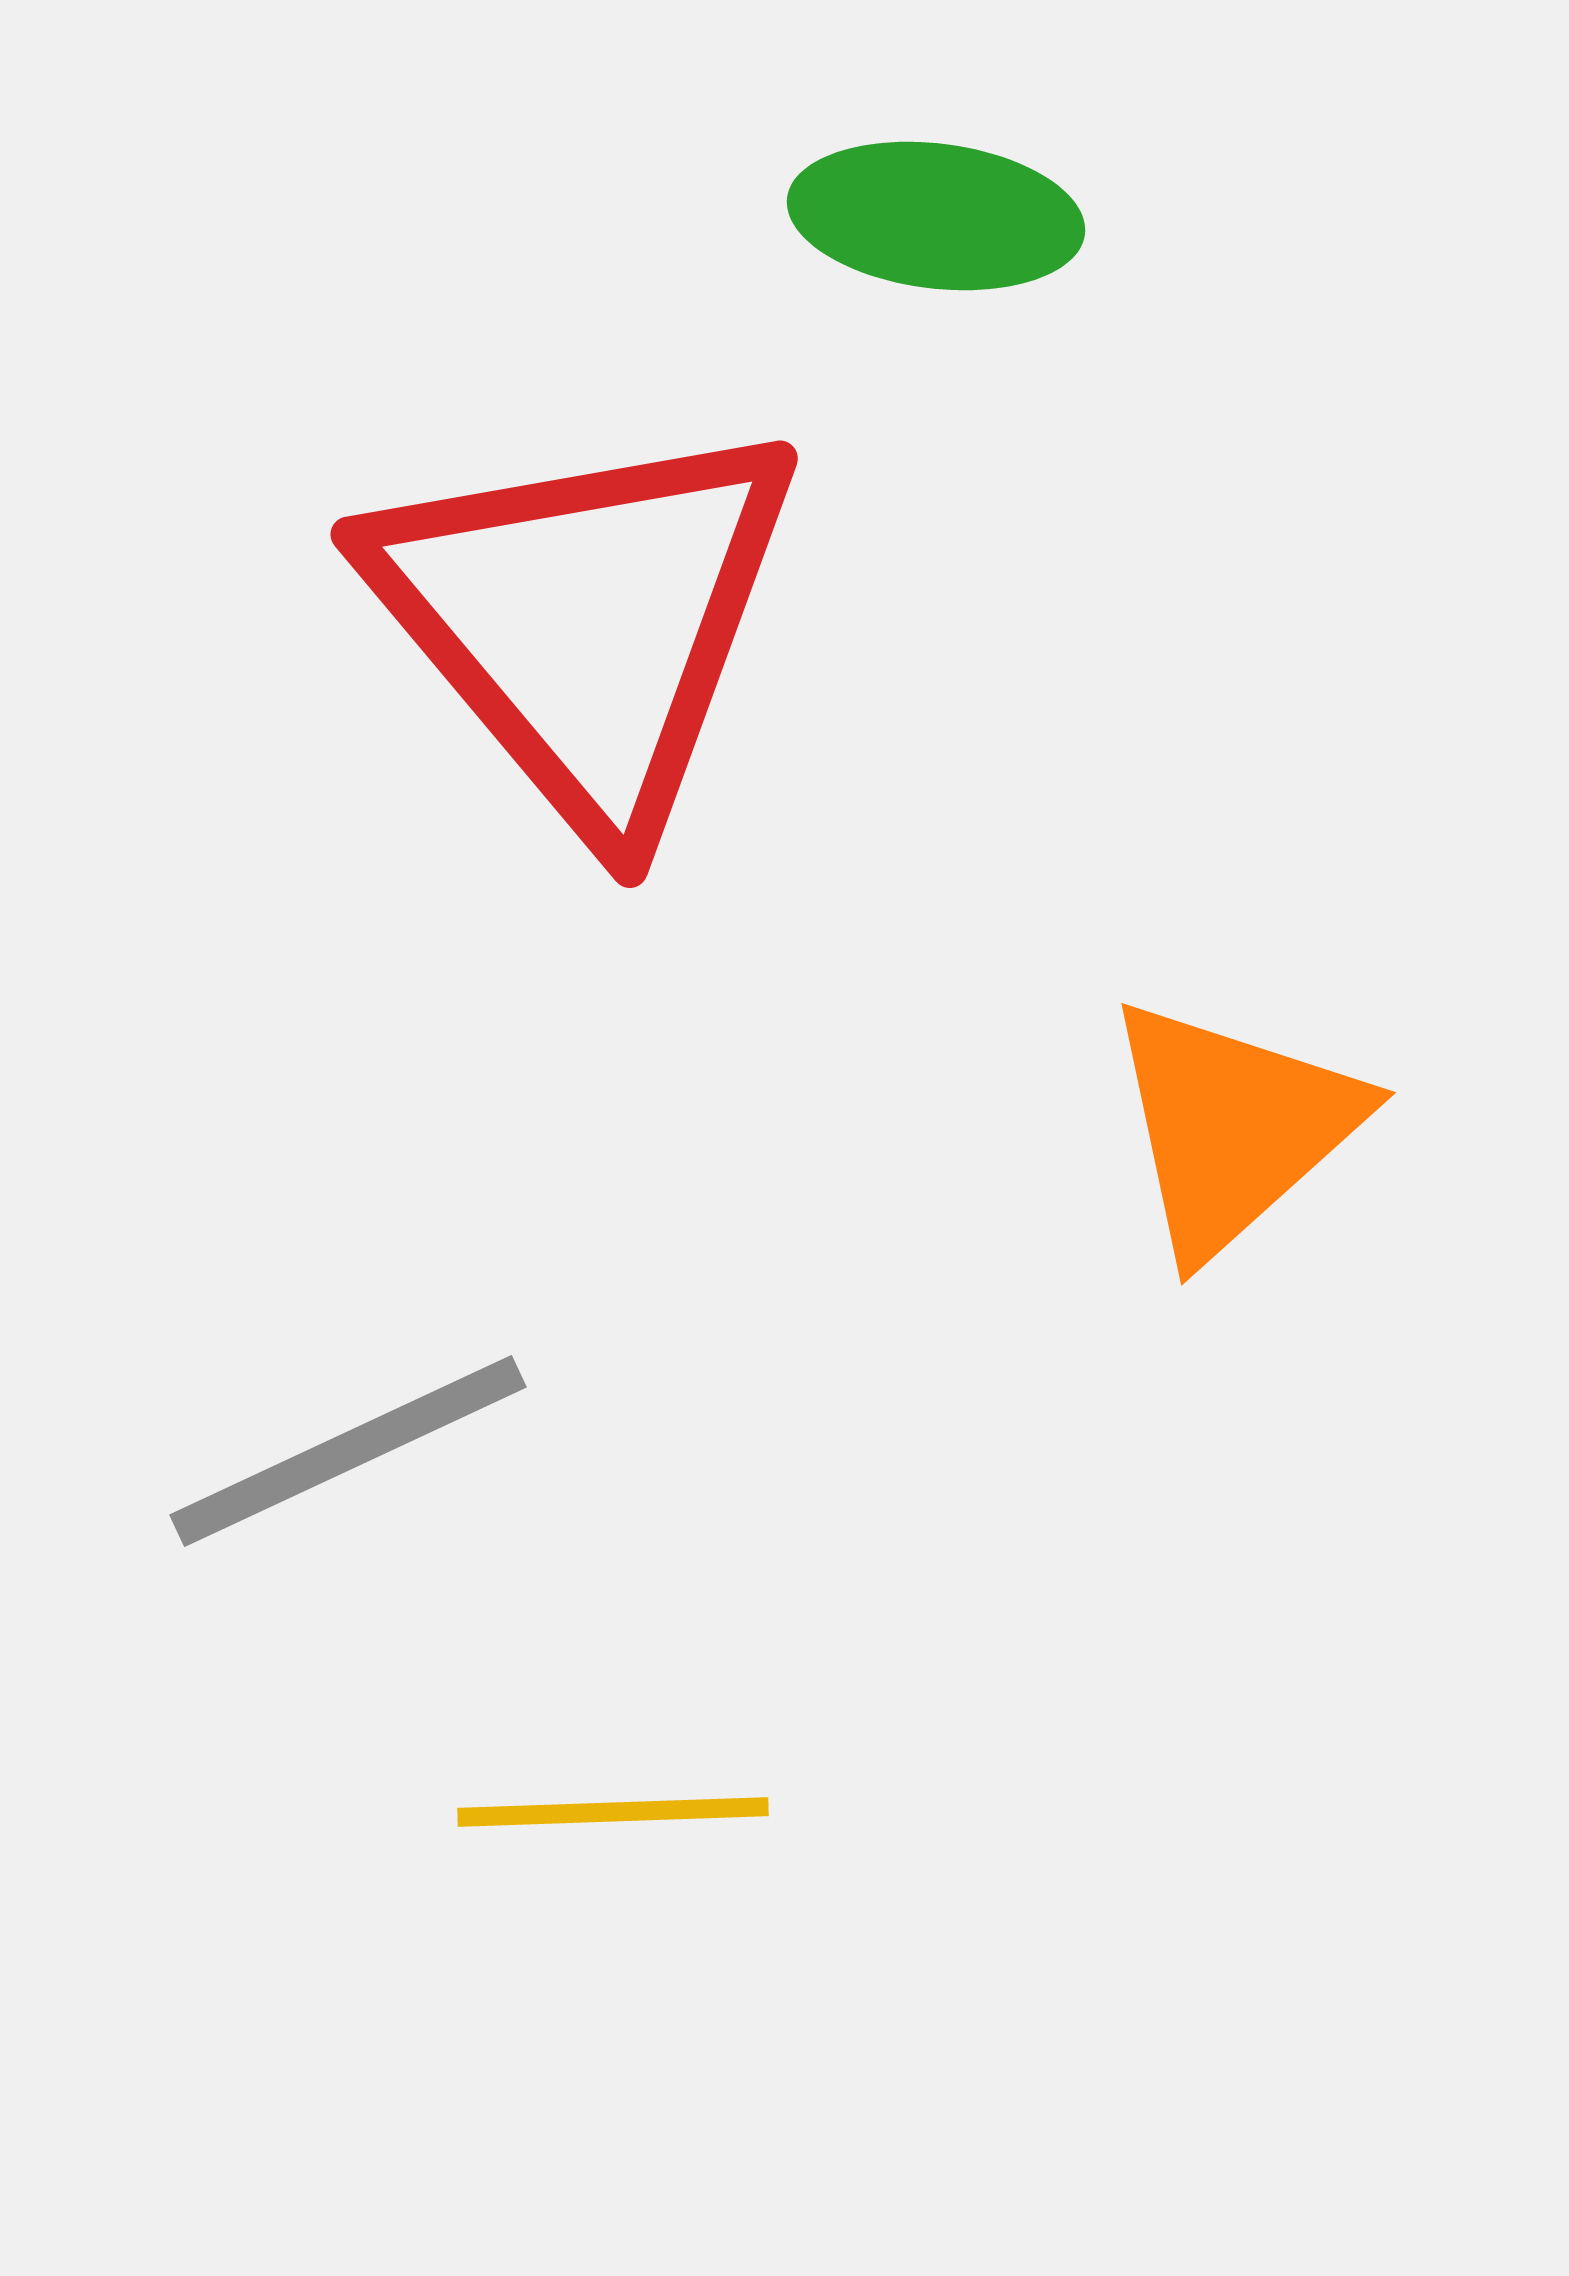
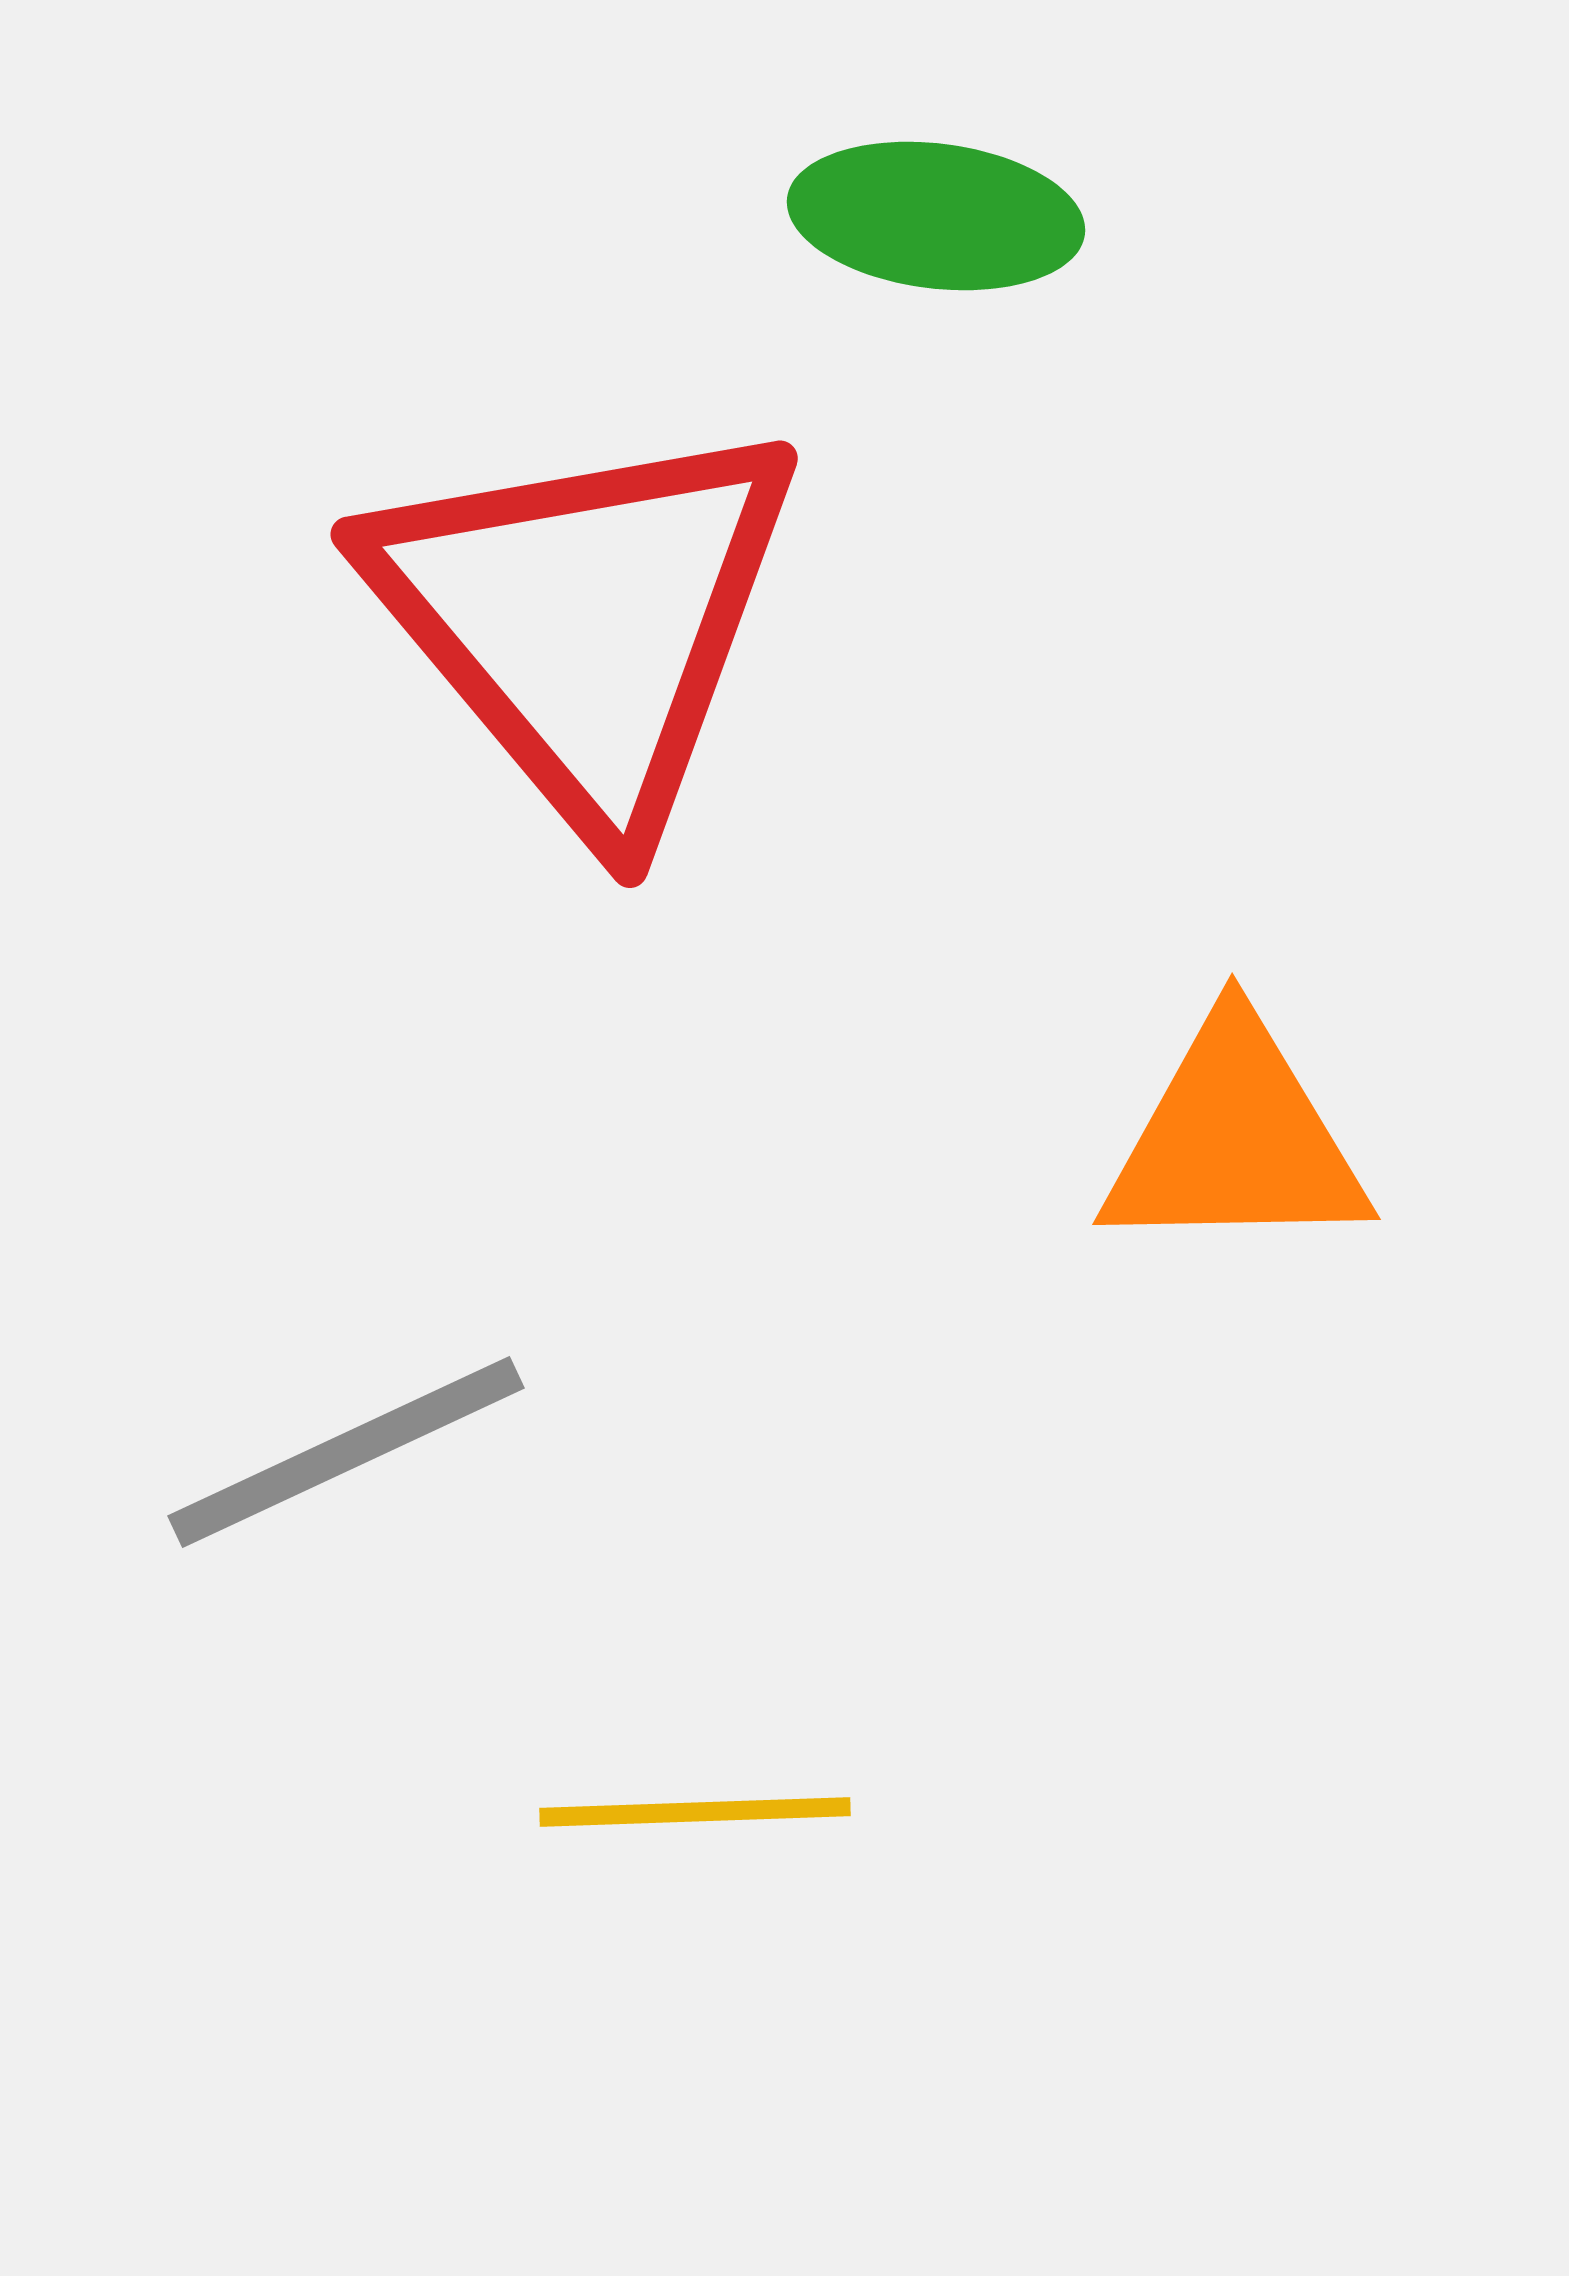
orange triangle: moved 2 px right, 12 px down; rotated 41 degrees clockwise
gray line: moved 2 px left, 1 px down
yellow line: moved 82 px right
